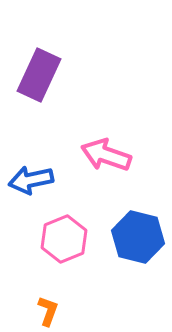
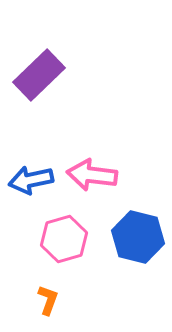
purple rectangle: rotated 21 degrees clockwise
pink arrow: moved 14 px left, 20 px down; rotated 12 degrees counterclockwise
pink hexagon: rotated 6 degrees clockwise
orange L-shape: moved 11 px up
